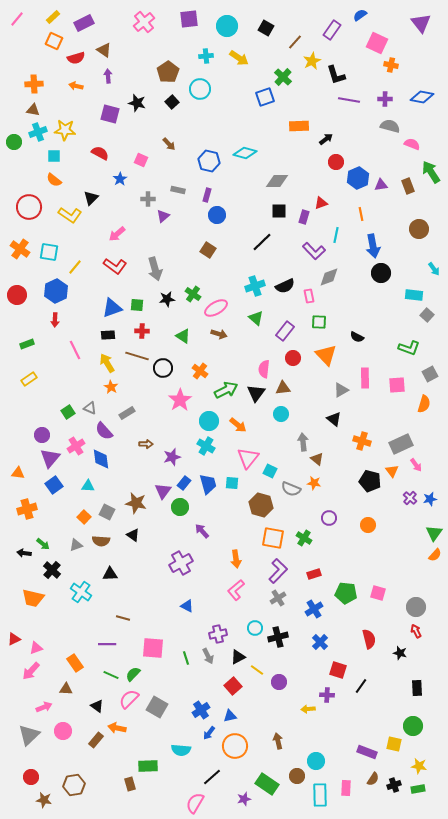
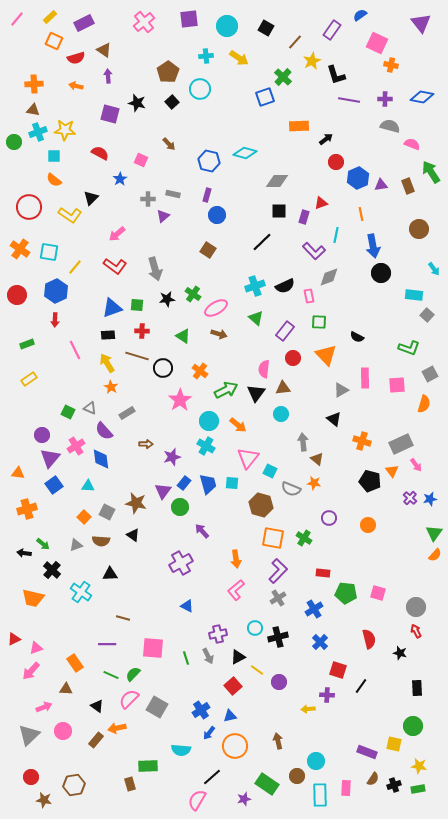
yellow rectangle at (53, 17): moved 3 px left
gray rectangle at (178, 190): moved 5 px left, 4 px down
green square at (68, 412): rotated 32 degrees counterclockwise
red rectangle at (314, 574): moved 9 px right, 1 px up; rotated 24 degrees clockwise
orange arrow at (117, 728): rotated 24 degrees counterclockwise
pink semicircle at (195, 803): moved 2 px right, 3 px up
